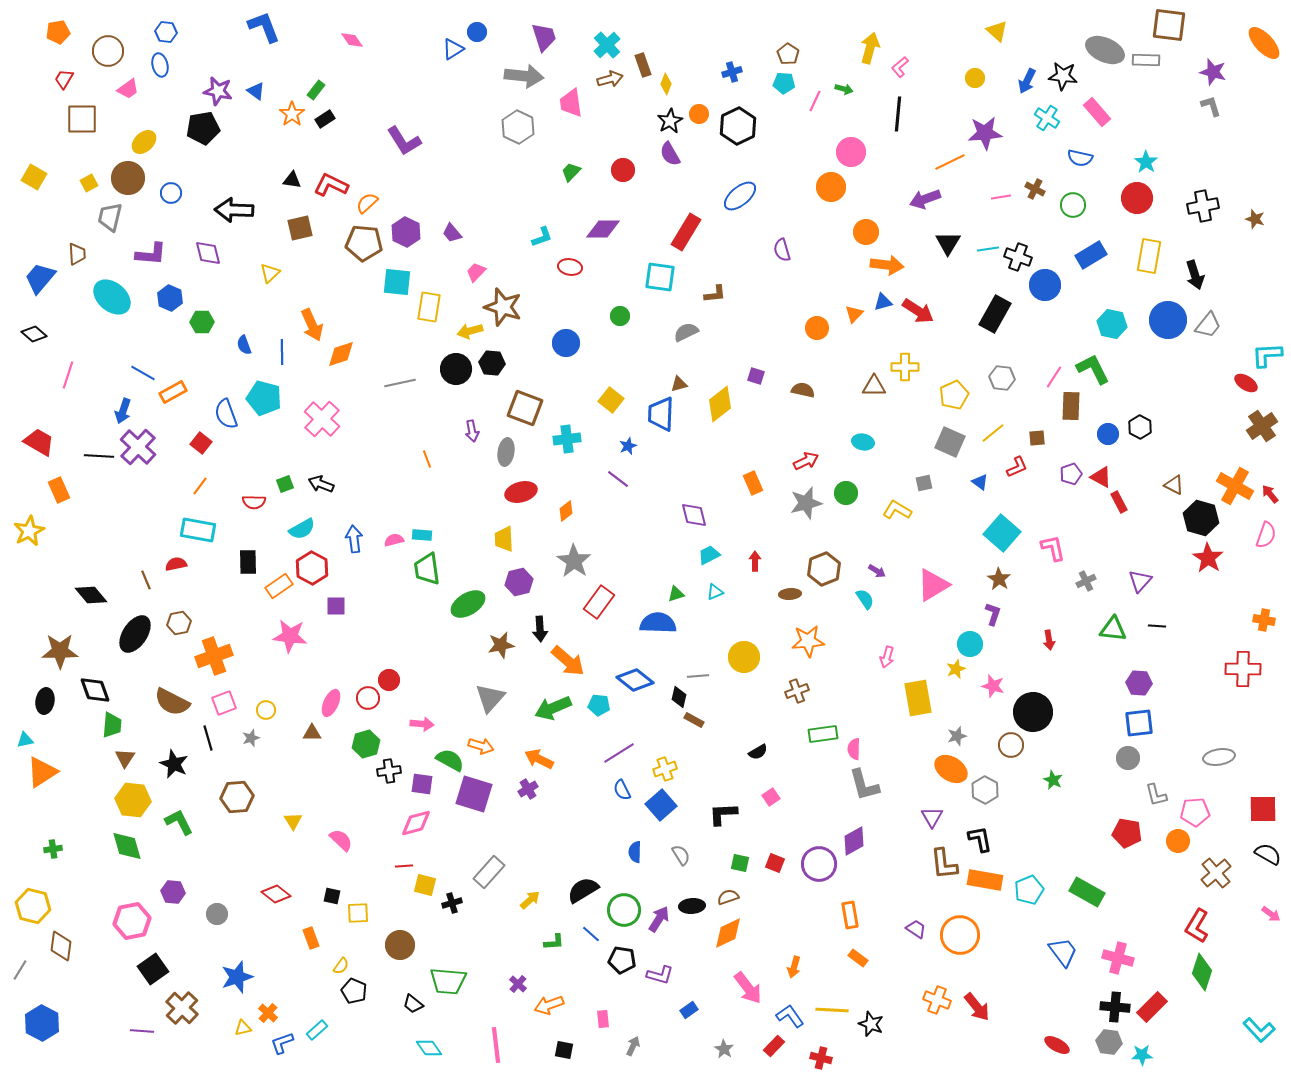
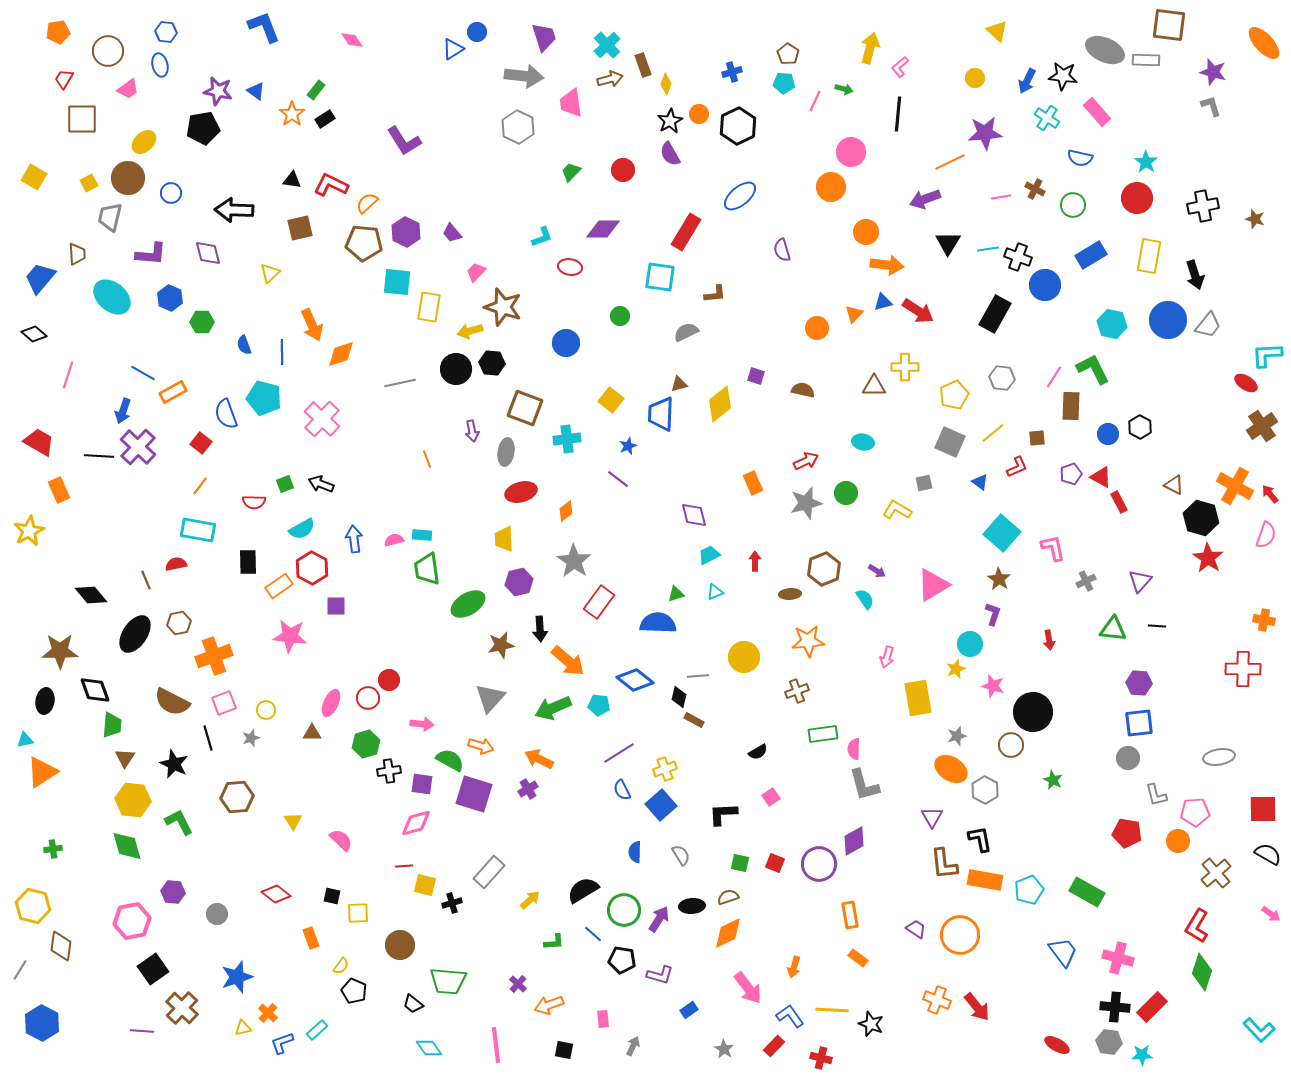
blue line at (591, 934): moved 2 px right
